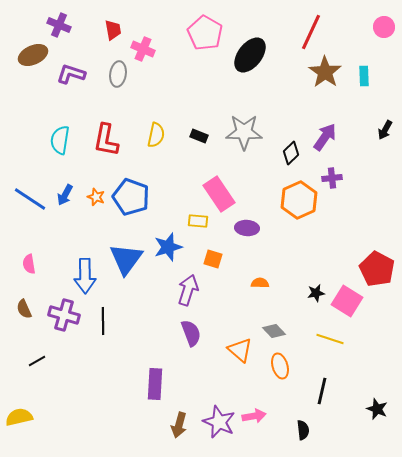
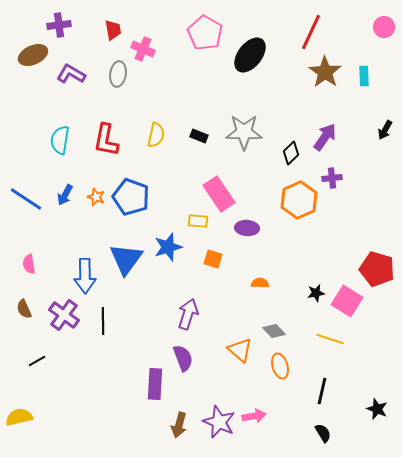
purple cross at (59, 25): rotated 30 degrees counterclockwise
purple L-shape at (71, 74): rotated 12 degrees clockwise
blue line at (30, 199): moved 4 px left
red pentagon at (377, 269): rotated 12 degrees counterclockwise
purple arrow at (188, 290): moved 24 px down
purple cross at (64, 315): rotated 20 degrees clockwise
purple semicircle at (191, 333): moved 8 px left, 25 px down
black semicircle at (303, 430): moved 20 px right, 3 px down; rotated 24 degrees counterclockwise
